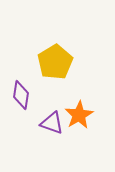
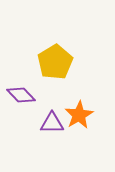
purple diamond: rotated 52 degrees counterclockwise
purple triangle: rotated 20 degrees counterclockwise
